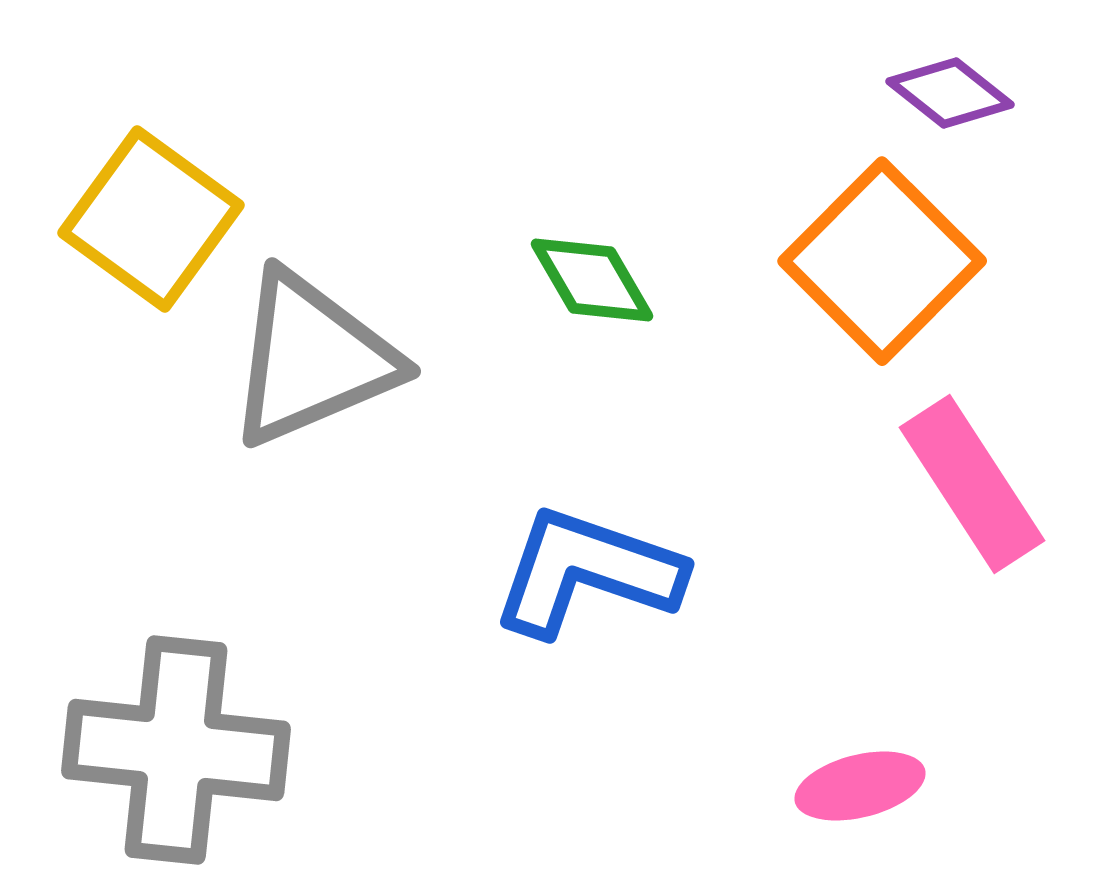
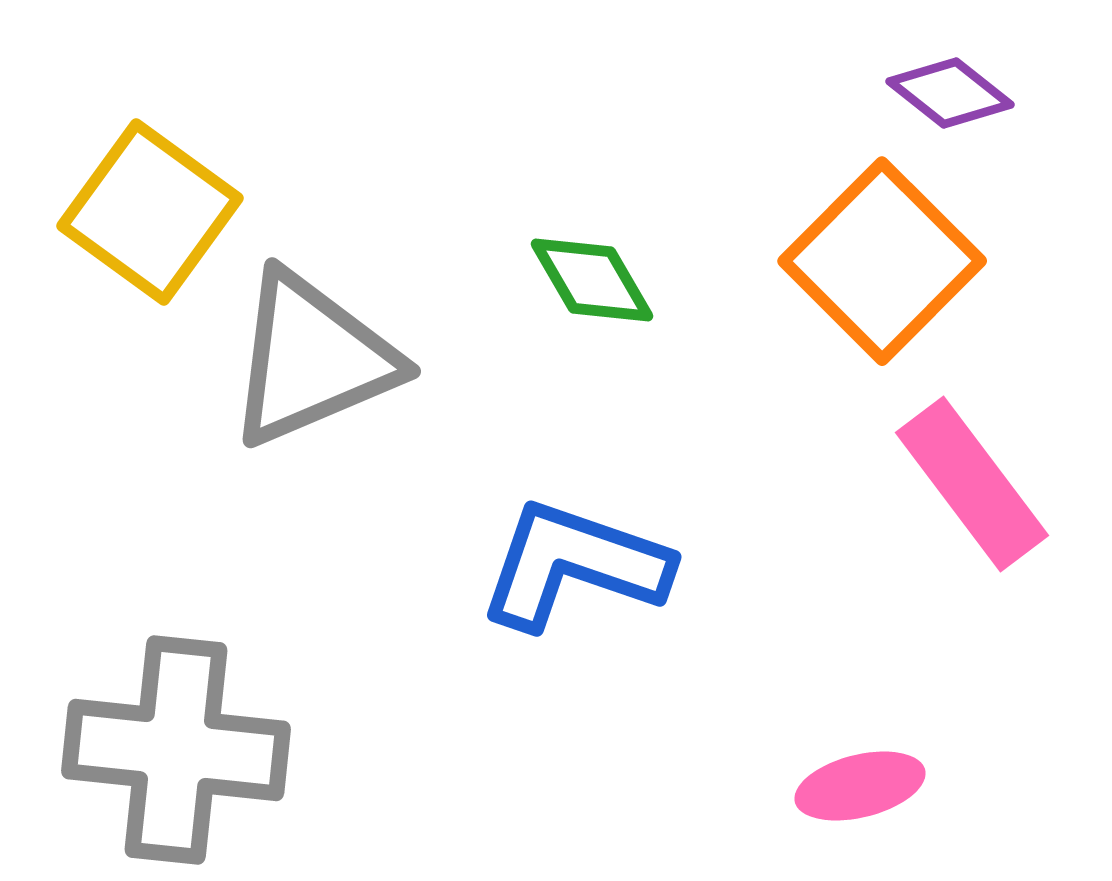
yellow square: moved 1 px left, 7 px up
pink rectangle: rotated 4 degrees counterclockwise
blue L-shape: moved 13 px left, 7 px up
